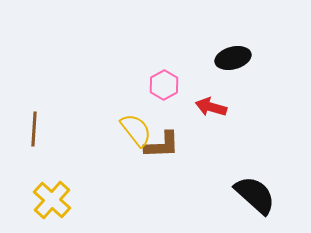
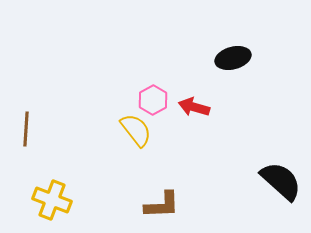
pink hexagon: moved 11 px left, 15 px down
red arrow: moved 17 px left
brown line: moved 8 px left
brown L-shape: moved 60 px down
black semicircle: moved 26 px right, 14 px up
yellow cross: rotated 21 degrees counterclockwise
